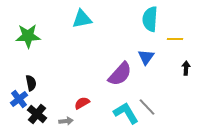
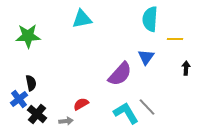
red semicircle: moved 1 px left, 1 px down
